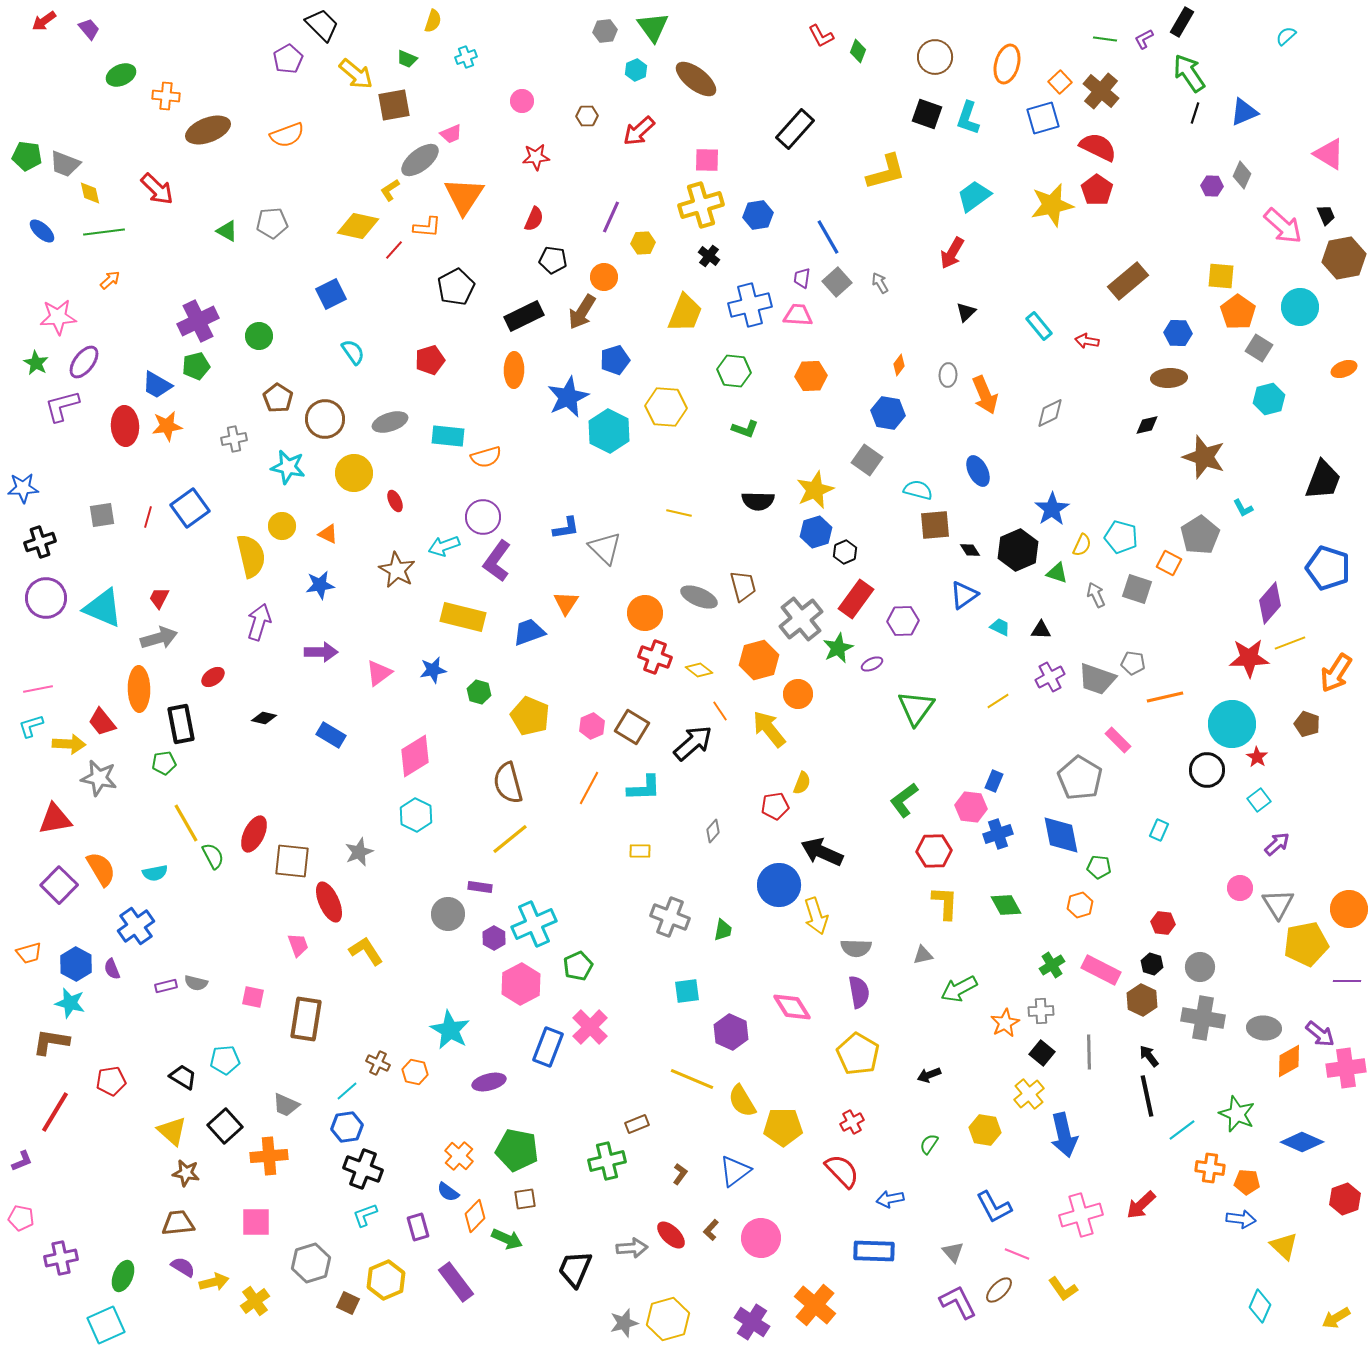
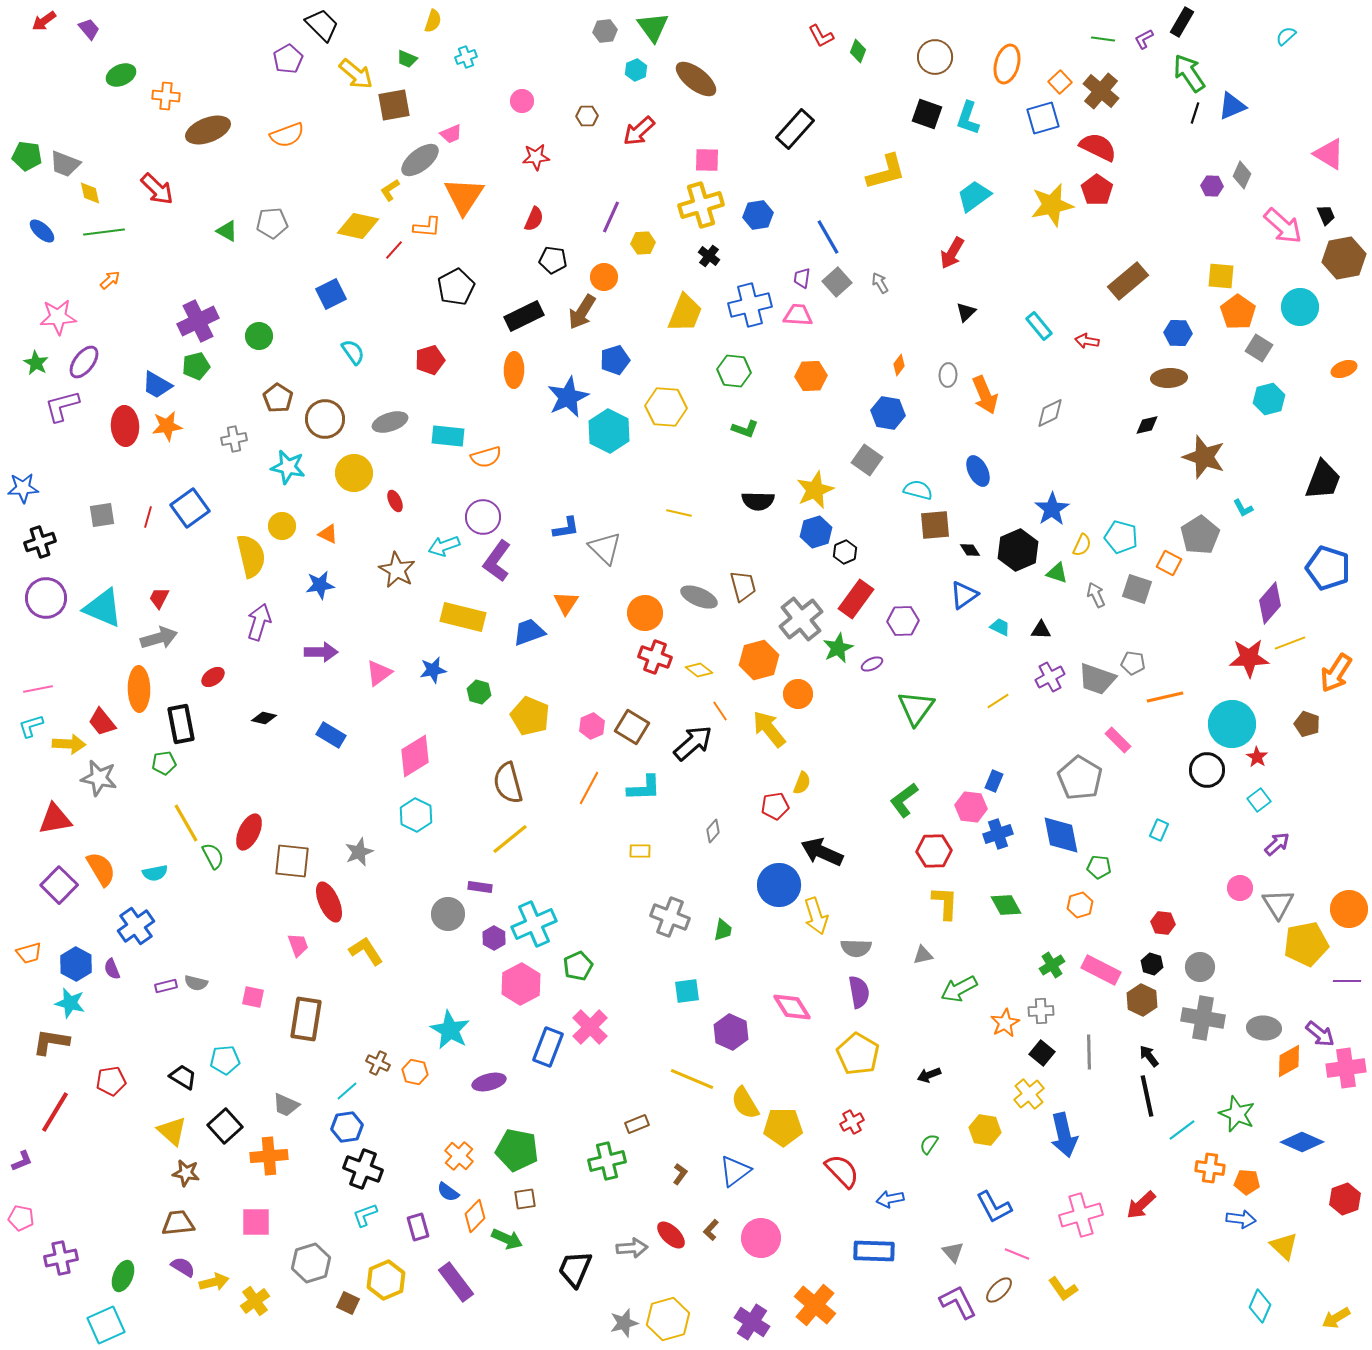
green line at (1105, 39): moved 2 px left
blue triangle at (1244, 112): moved 12 px left, 6 px up
red ellipse at (254, 834): moved 5 px left, 2 px up
yellow semicircle at (742, 1101): moved 3 px right, 2 px down
